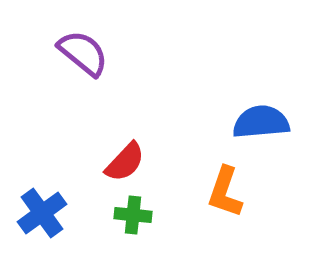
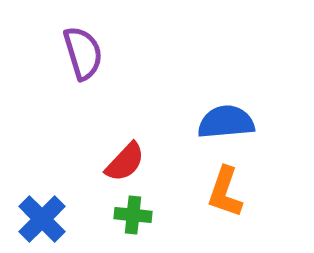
purple semicircle: rotated 34 degrees clockwise
blue semicircle: moved 35 px left
blue cross: moved 6 px down; rotated 9 degrees counterclockwise
